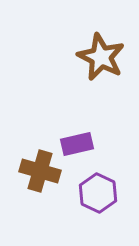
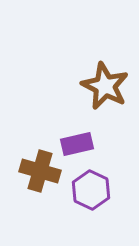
brown star: moved 4 px right, 29 px down
purple hexagon: moved 7 px left, 3 px up
